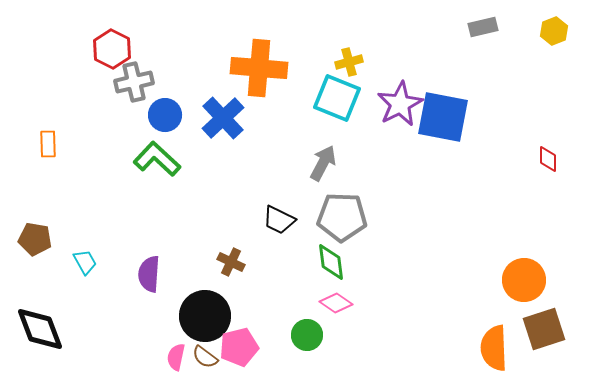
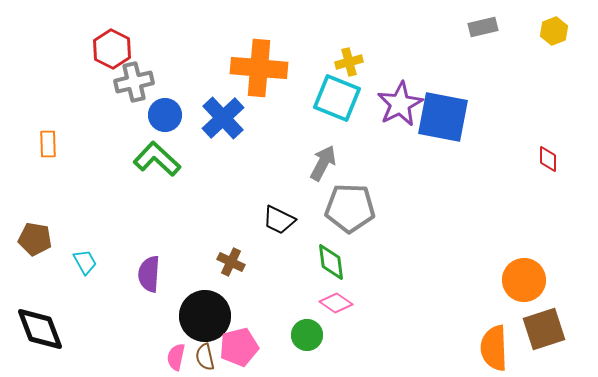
gray pentagon: moved 8 px right, 9 px up
brown semicircle: rotated 40 degrees clockwise
